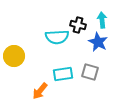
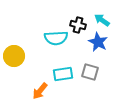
cyan arrow: rotated 49 degrees counterclockwise
cyan semicircle: moved 1 px left, 1 px down
